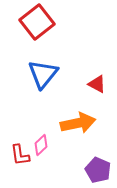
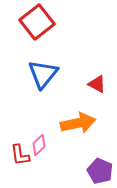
pink diamond: moved 2 px left
purple pentagon: moved 2 px right, 1 px down
